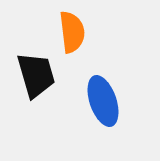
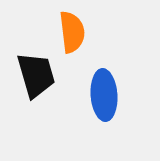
blue ellipse: moved 1 px right, 6 px up; rotated 15 degrees clockwise
